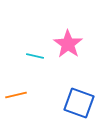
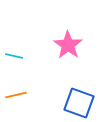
pink star: moved 1 px down
cyan line: moved 21 px left
